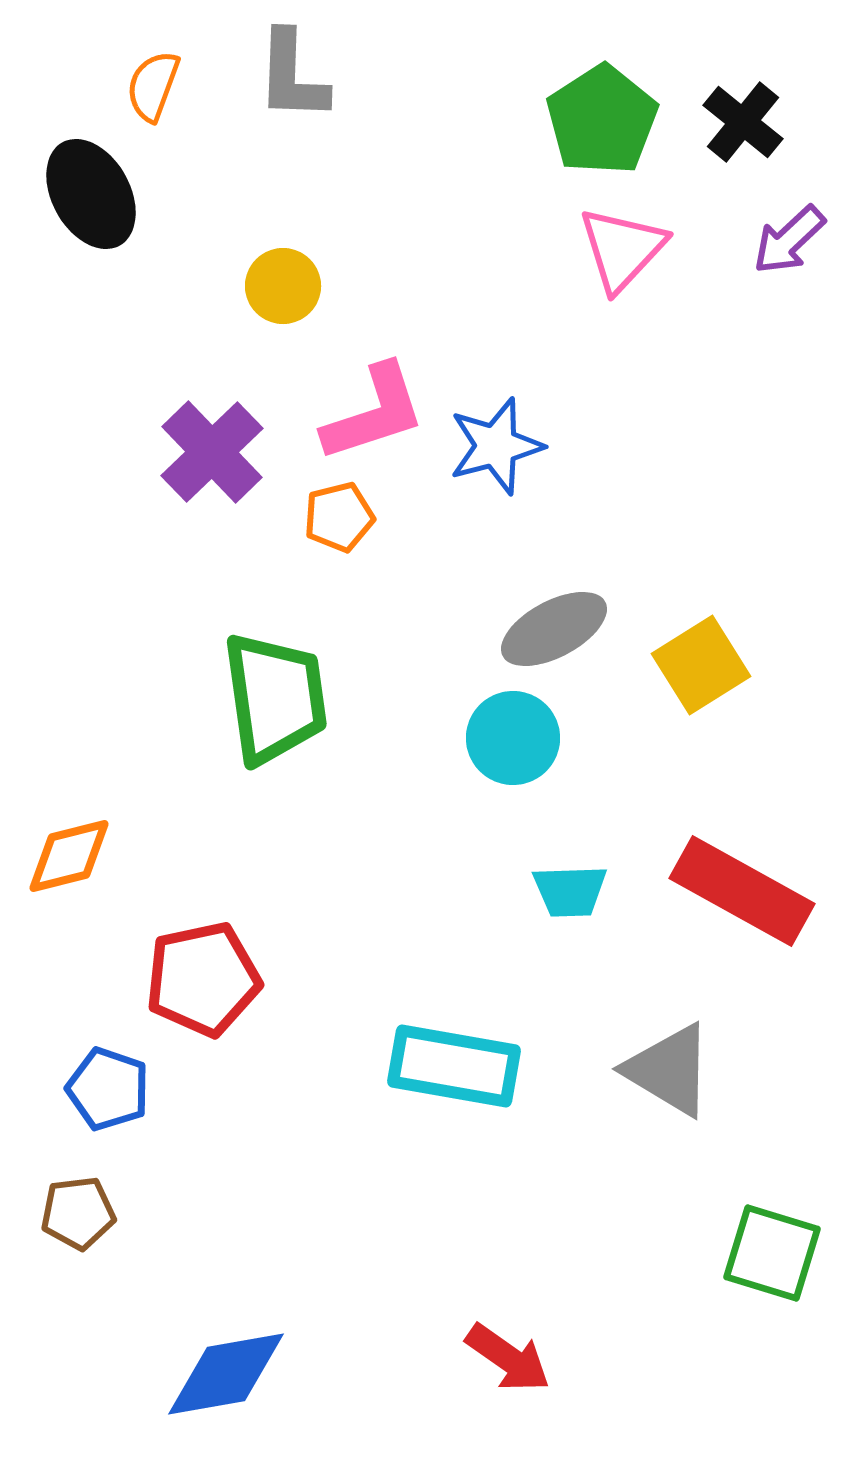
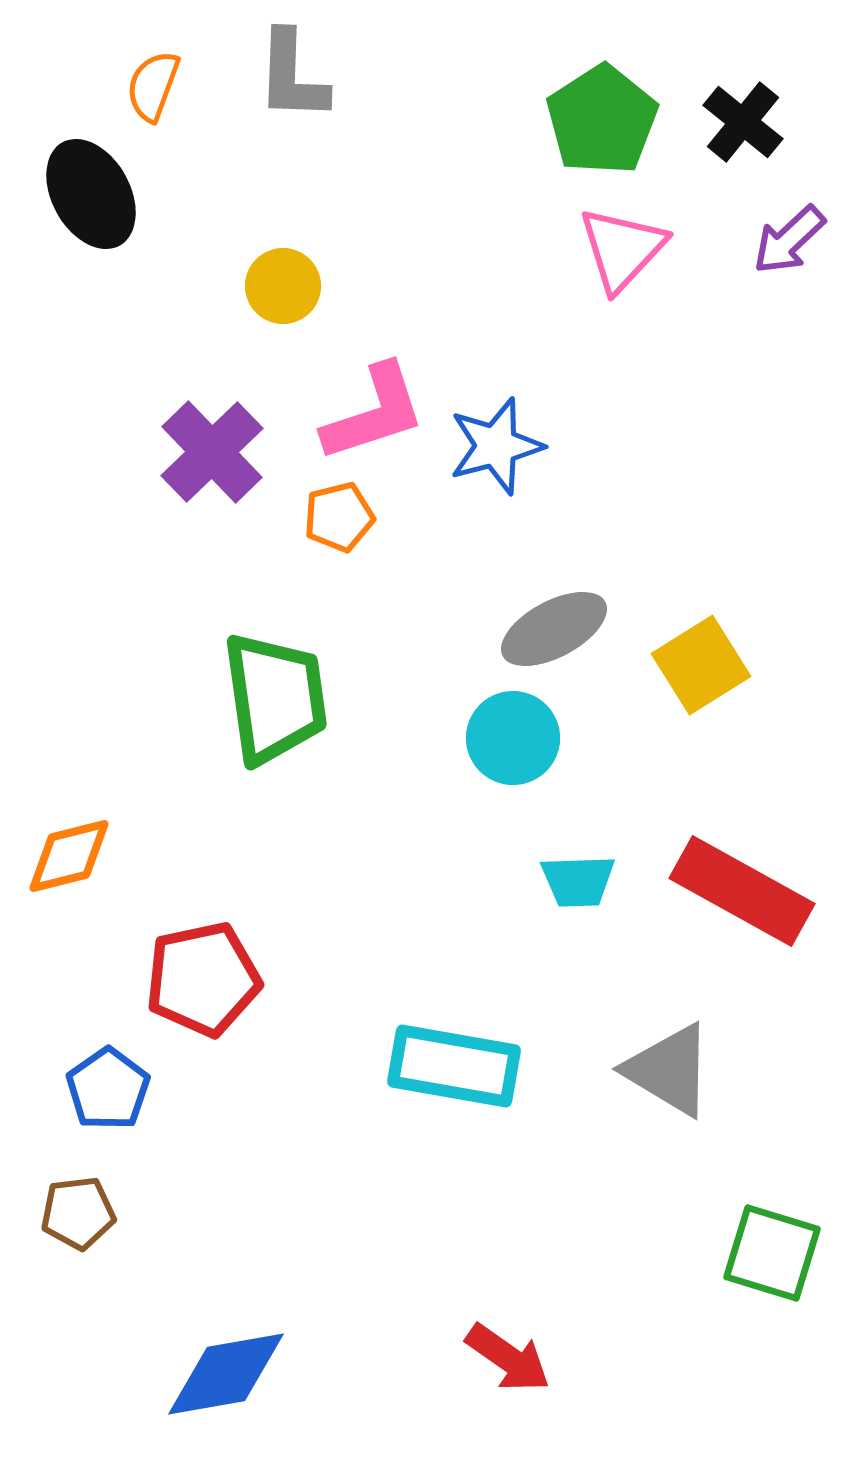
cyan trapezoid: moved 8 px right, 10 px up
blue pentagon: rotated 18 degrees clockwise
